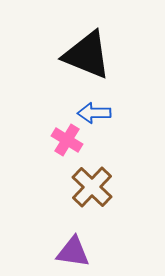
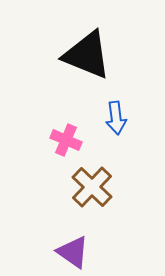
blue arrow: moved 22 px right, 5 px down; rotated 96 degrees counterclockwise
pink cross: moved 1 px left; rotated 8 degrees counterclockwise
purple triangle: rotated 27 degrees clockwise
